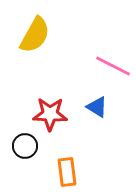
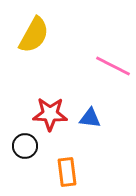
yellow semicircle: moved 1 px left
blue triangle: moved 7 px left, 11 px down; rotated 25 degrees counterclockwise
